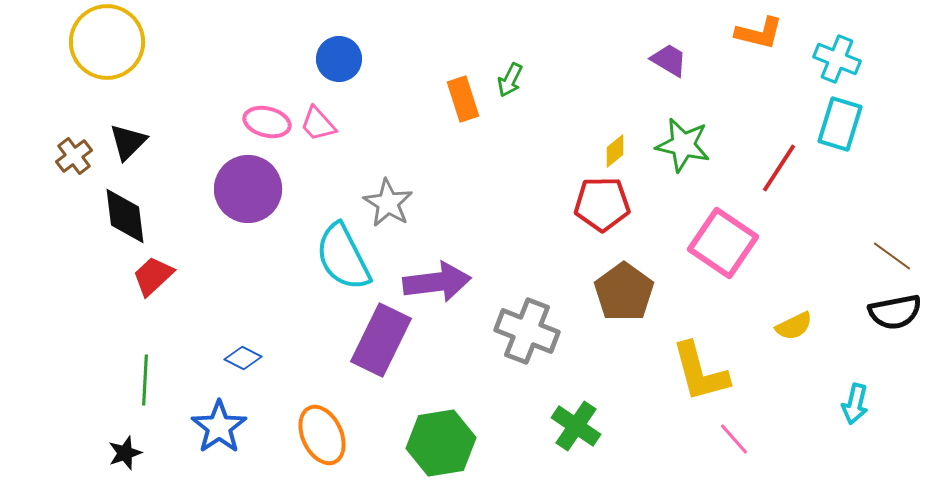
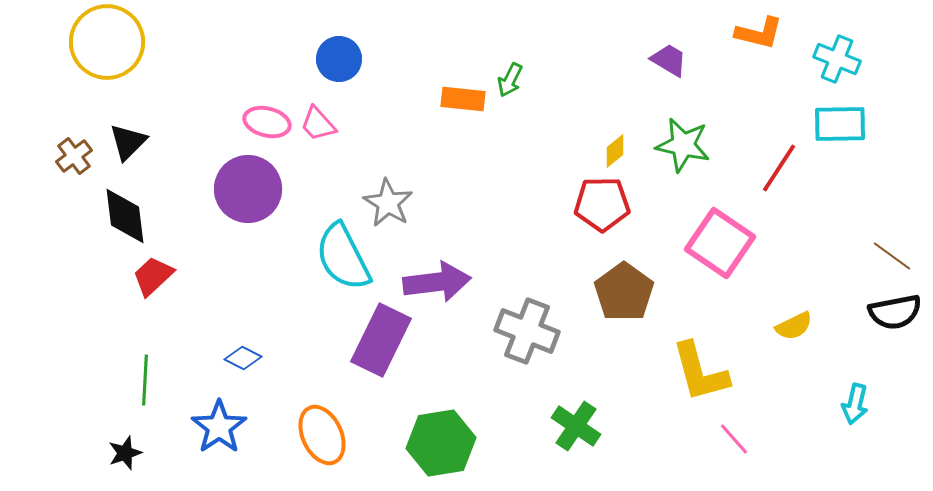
orange rectangle: rotated 66 degrees counterclockwise
cyan rectangle: rotated 72 degrees clockwise
pink square: moved 3 px left
